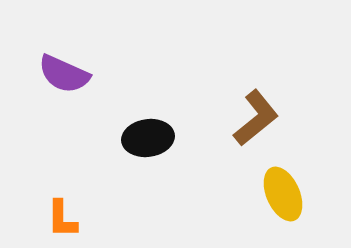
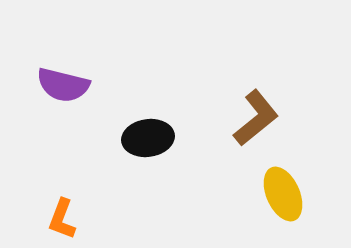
purple semicircle: moved 1 px left, 11 px down; rotated 10 degrees counterclockwise
orange L-shape: rotated 21 degrees clockwise
